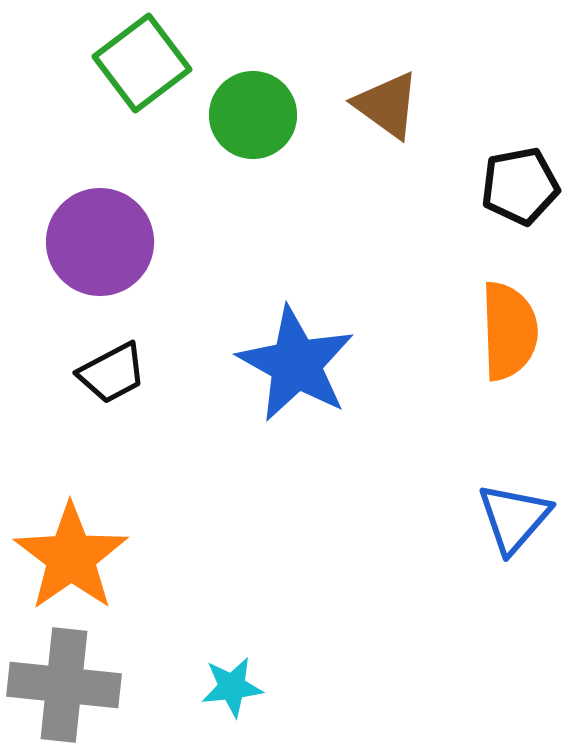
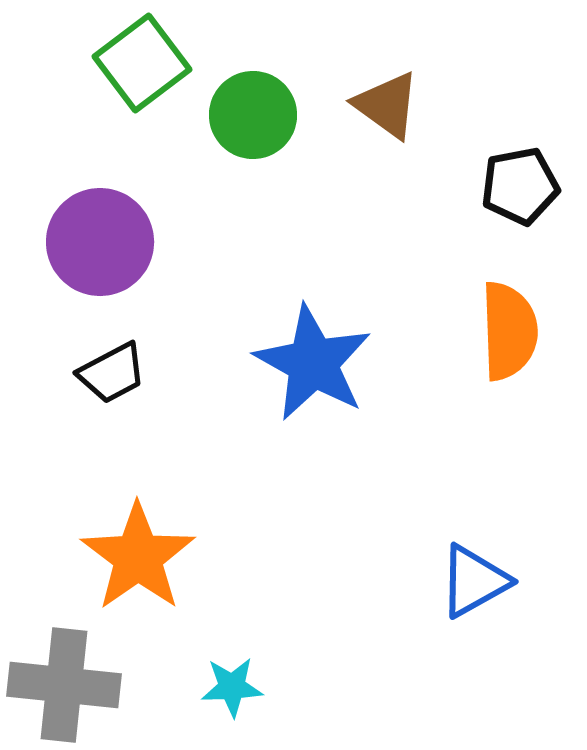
blue star: moved 17 px right, 1 px up
blue triangle: moved 40 px left, 63 px down; rotated 20 degrees clockwise
orange star: moved 67 px right
cyan star: rotated 4 degrees clockwise
